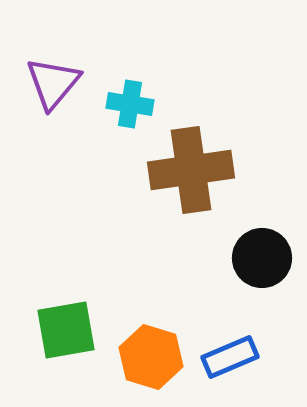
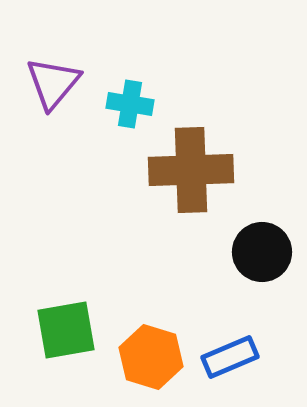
brown cross: rotated 6 degrees clockwise
black circle: moved 6 px up
